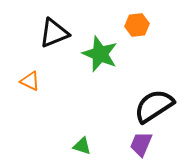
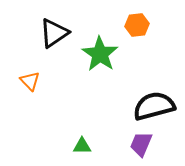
black triangle: rotated 12 degrees counterclockwise
green star: rotated 12 degrees clockwise
orange triangle: rotated 20 degrees clockwise
black semicircle: rotated 18 degrees clockwise
green triangle: rotated 18 degrees counterclockwise
